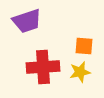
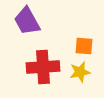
purple trapezoid: rotated 80 degrees clockwise
